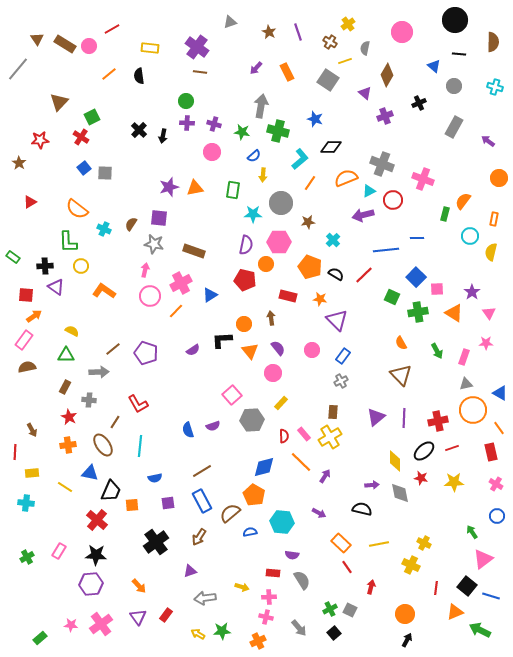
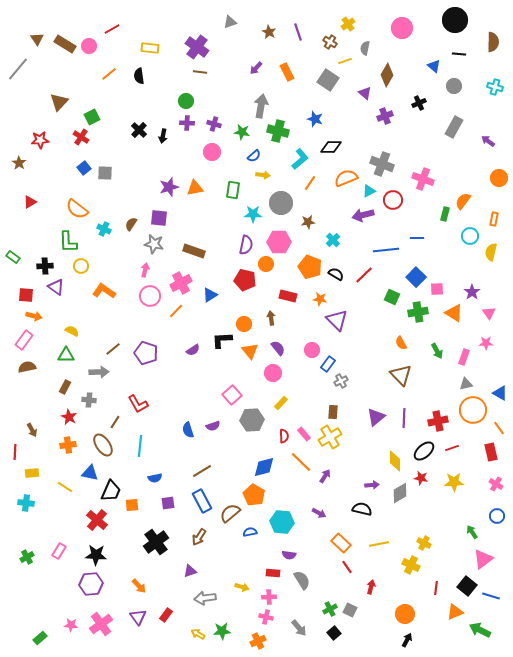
pink circle at (402, 32): moved 4 px up
yellow arrow at (263, 175): rotated 88 degrees counterclockwise
orange arrow at (34, 316): rotated 49 degrees clockwise
blue rectangle at (343, 356): moved 15 px left, 8 px down
gray diamond at (400, 493): rotated 70 degrees clockwise
purple semicircle at (292, 555): moved 3 px left
